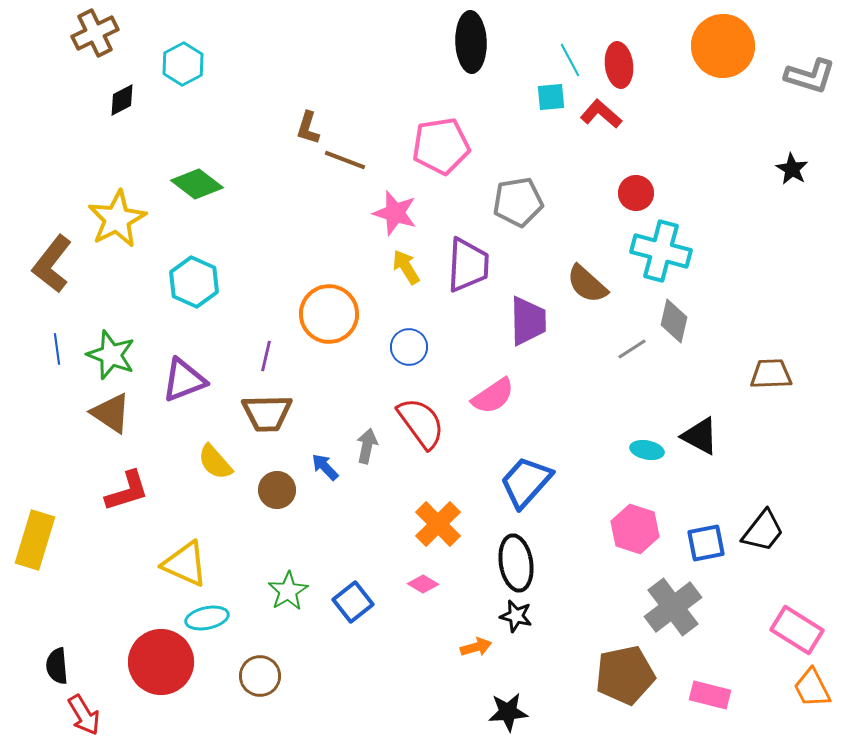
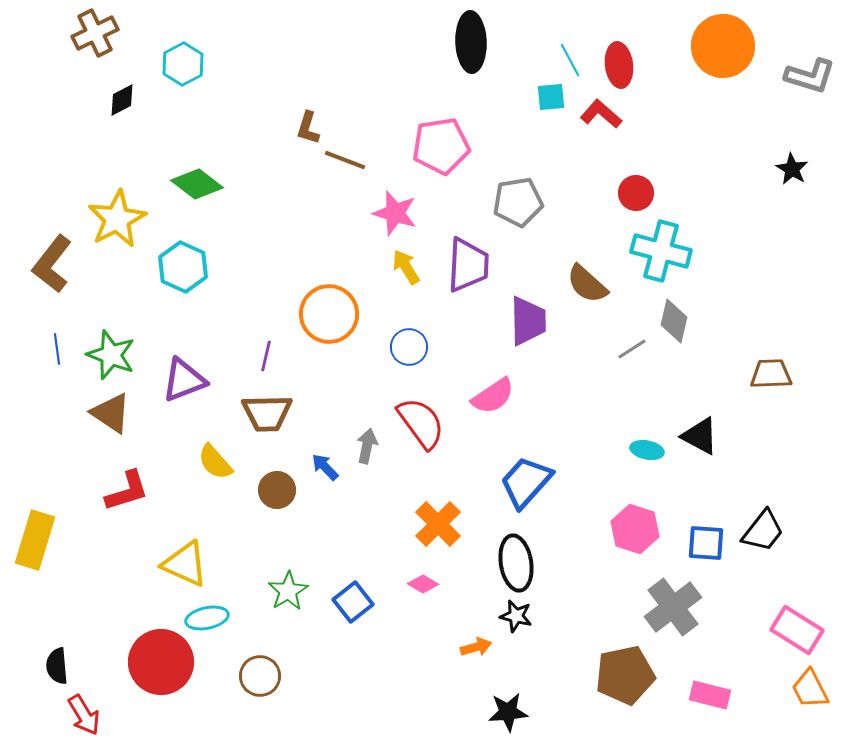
cyan hexagon at (194, 282): moved 11 px left, 15 px up
blue square at (706, 543): rotated 15 degrees clockwise
orange trapezoid at (812, 688): moved 2 px left, 1 px down
